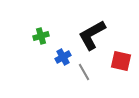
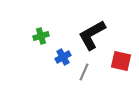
gray line: rotated 54 degrees clockwise
